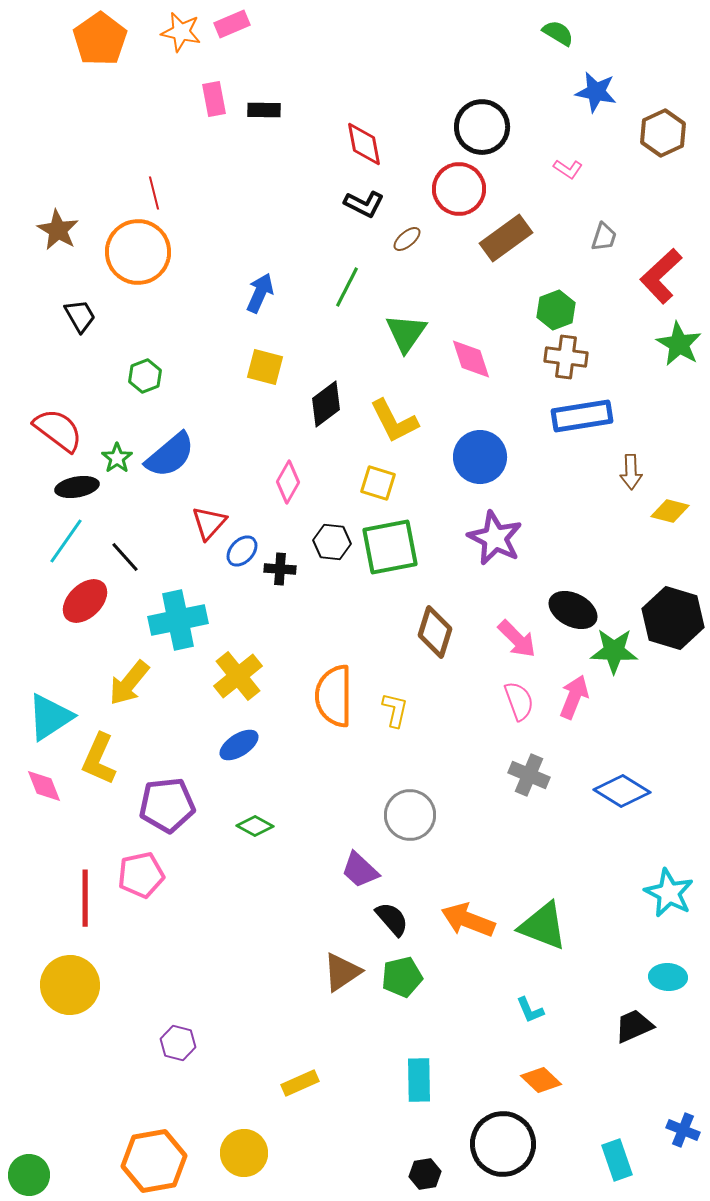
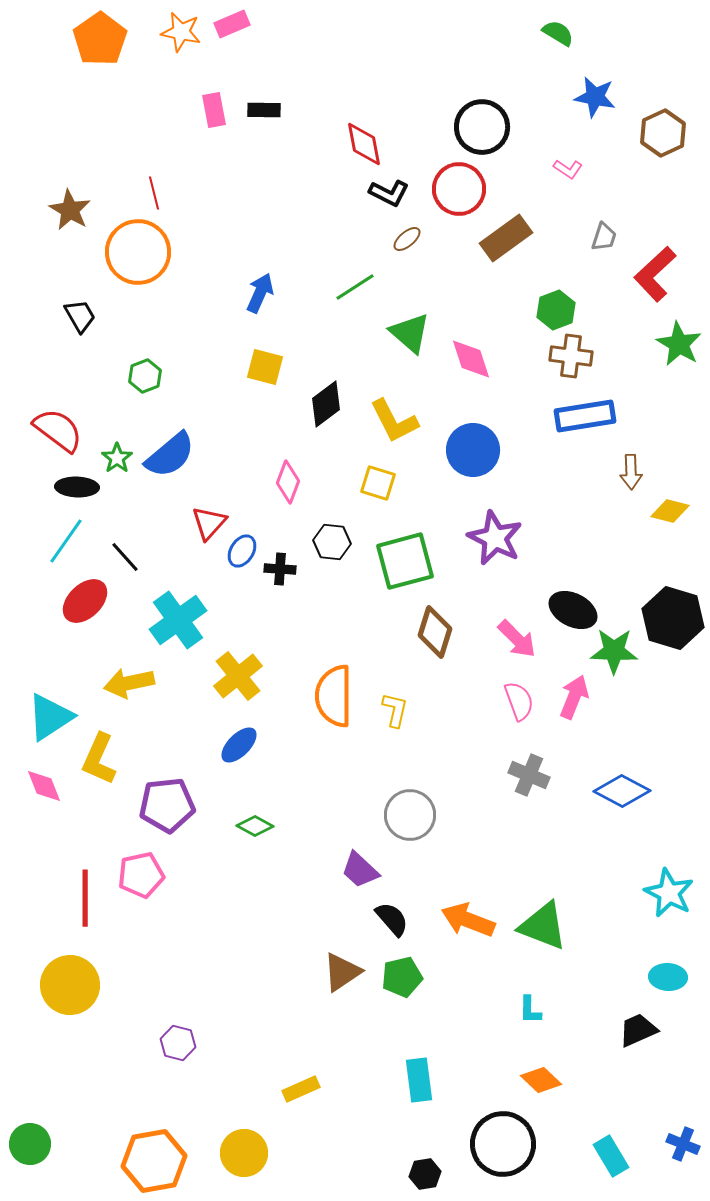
blue star at (596, 92): moved 1 px left, 5 px down
pink rectangle at (214, 99): moved 11 px down
black L-shape at (364, 204): moved 25 px right, 11 px up
brown star at (58, 230): moved 12 px right, 20 px up
red L-shape at (661, 276): moved 6 px left, 2 px up
green line at (347, 287): moved 8 px right; rotated 30 degrees clockwise
green triangle at (406, 333): moved 4 px right; rotated 24 degrees counterclockwise
brown cross at (566, 357): moved 5 px right, 1 px up
blue rectangle at (582, 416): moved 3 px right
blue circle at (480, 457): moved 7 px left, 7 px up
pink diamond at (288, 482): rotated 9 degrees counterclockwise
black ellipse at (77, 487): rotated 12 degrees clockwise
green square at (390, 547): moved 15 px right, 14 px down; rotated 4 degrees counterclockwise
blue ellipse at (242, 551): rotated 12 degrees counterclockwise
cyan cross at (178, 620): rotated 24 degrees counterclockwise
yellow arrow at (129, 683): rotated 39 degrees clockwise
blue ellipse at (239, 745): rotated 12 degrees counterclockwise
blue diamond at (622, 791): rotated 4 degrees counterclockwise
cyan L-shape at (530, 1010): rotated 24 degrees clockwise
black trapezoid at (634, 1026): moved 4 px right, 4 px down
cyan rectangle at (419, 1080): rotated 6 degrees counterclockwise
yellow rectangle at (300, 1083): moved 1 px right, 6 px down
blue cross at (683, 1130): moved 14 px down
cyan rectangle at (617, 1160): moved 6 px left, 4 px up; rotated 12 degrees counterclockwise
green circle at (29, 1175): moved 1 px right, 31 px up
